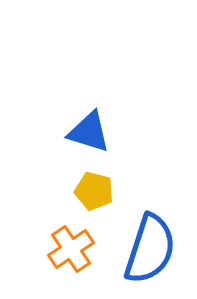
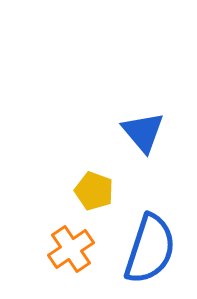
blue triangle: moved 54 px right; rotated 33 degrees clockwise
yellow pentagon: rotated 6 degrees clockwise
